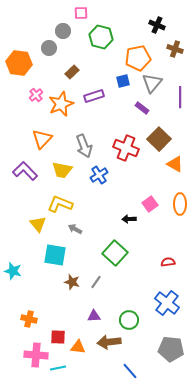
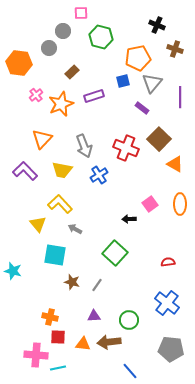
yellow L-shape at (60, 204): rotated 25 degrees clockwise
gray line at (96, 282): moved 1 px right, 3 px down
orange cross at (29, 319): moved 21 px right, 2 px up
orange triangle at (78, 347): moved 5 px right, 3 px up
